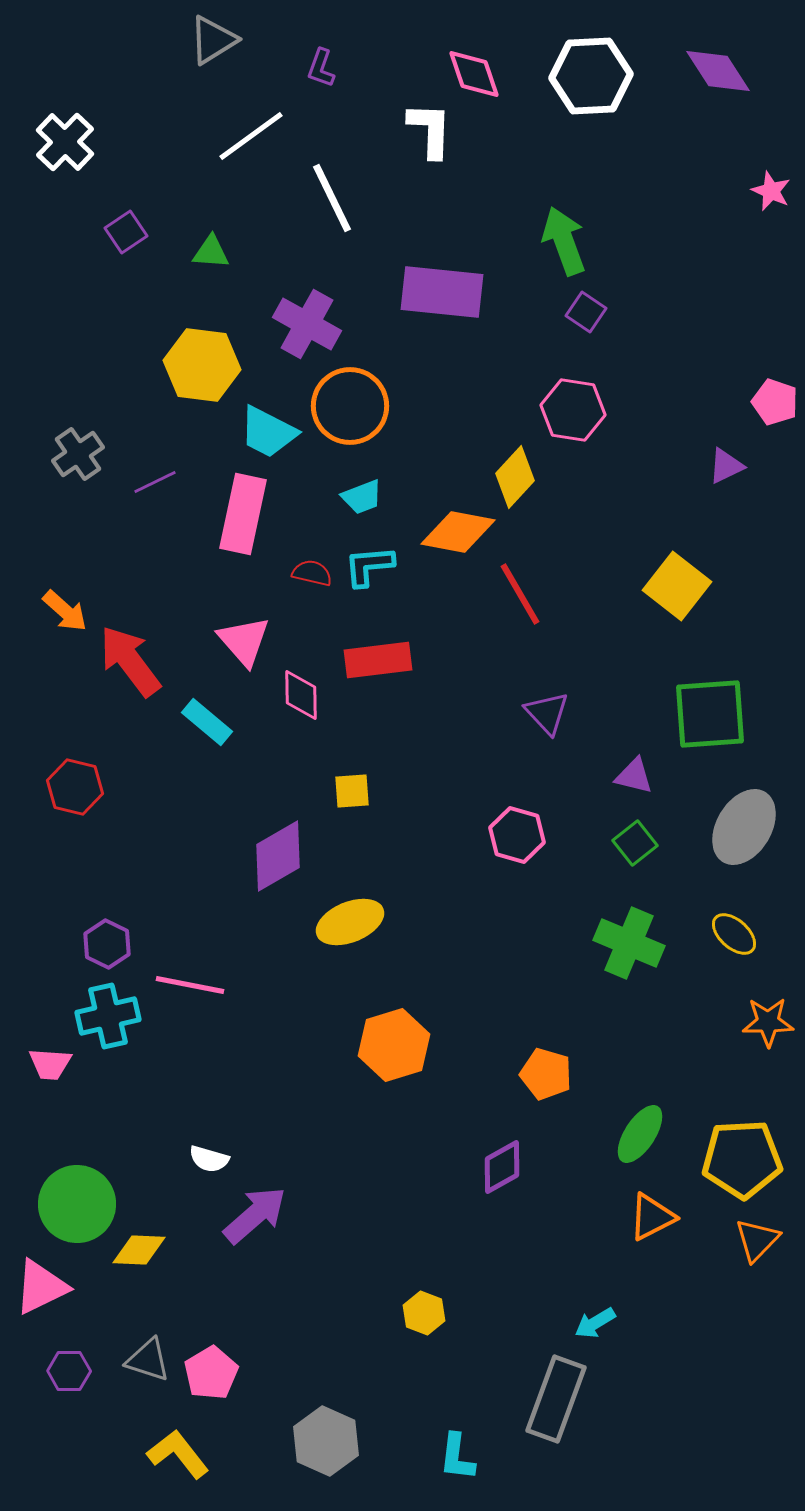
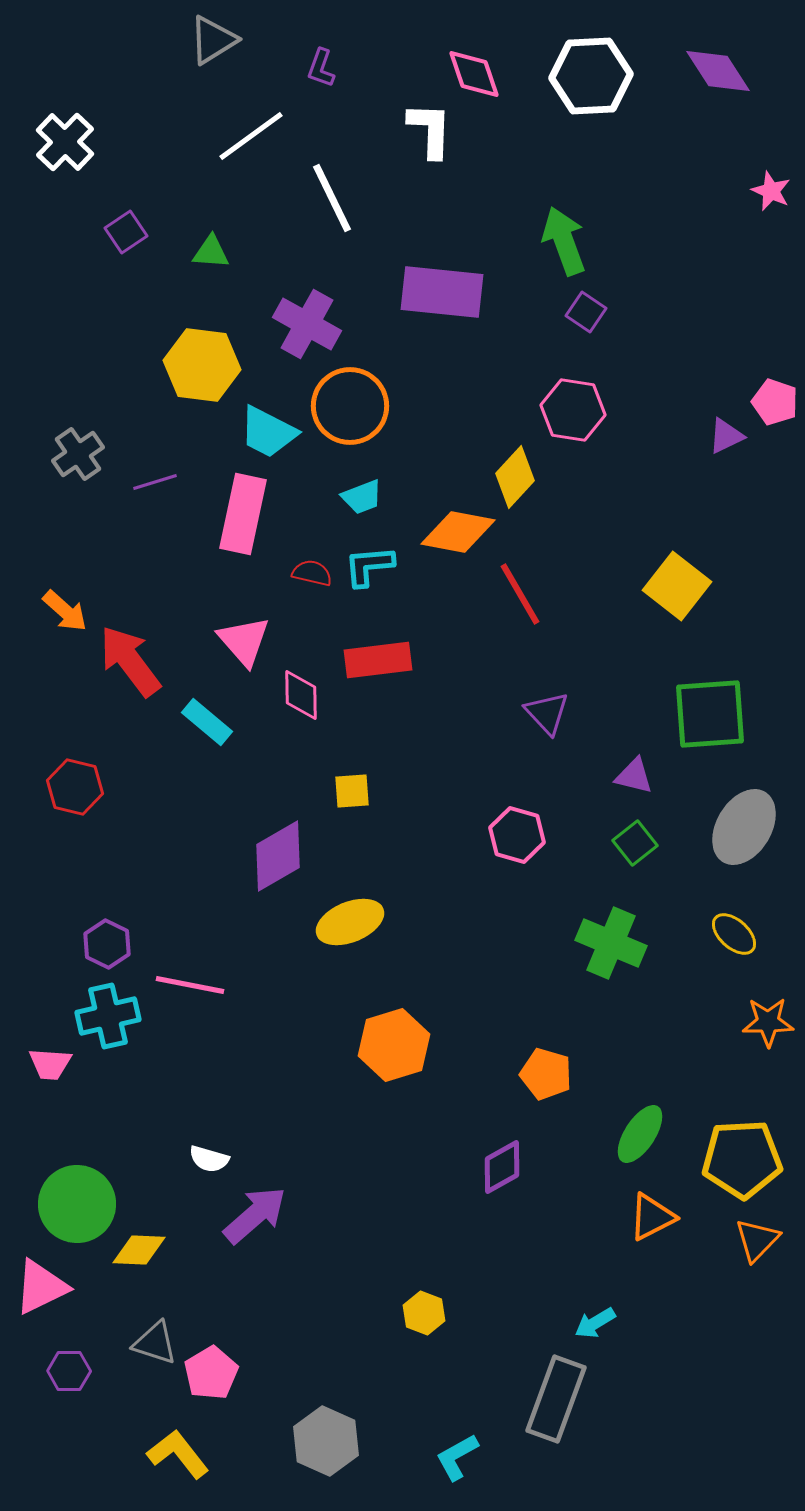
purple triangle at (726, 466): moved 30 px up
purple line at (155, 482): rotated 9 degrees clockwise
green cross at (629, 943): moved 18 px left
gray triangle at (148, 1360): moved 7 px right, 17 px up
cyan L-shape at (457, 1457): rotated 54 degrees clockwise
